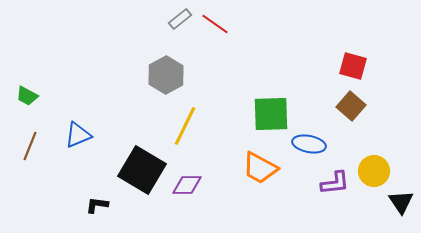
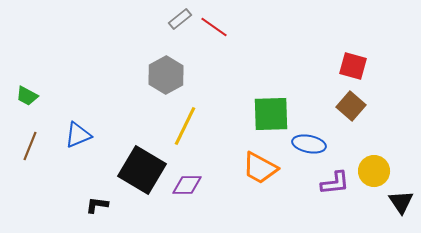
red line: moved 1 px left, 3 px down
